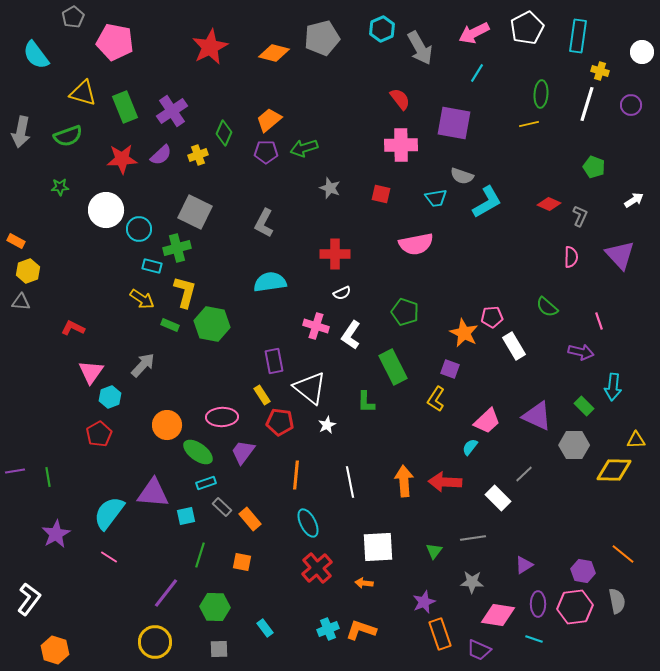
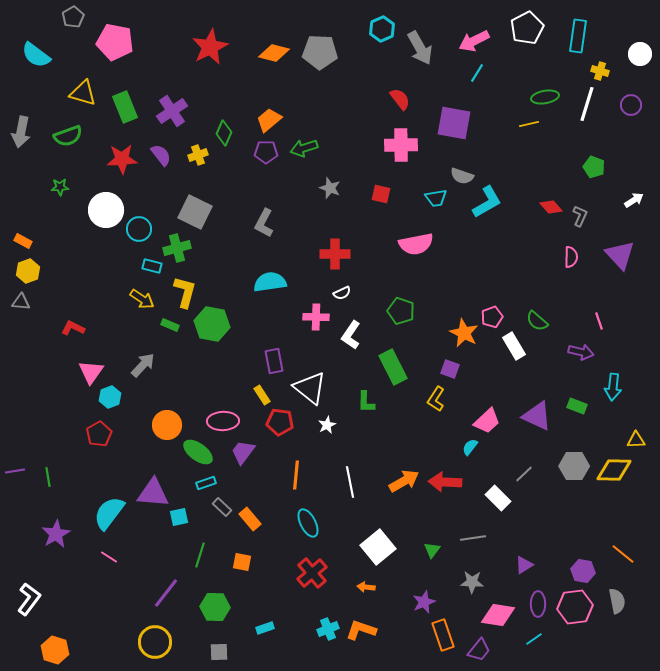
pink arrow at (474, 33): moved 8 px down
gray pentagon at (322, 38): moved 2 px left, 14 px down; rotated 16 degrees clockwise
white circle at (642, 52): moved 2 px left, 2 px down
cyan semicircle at (36, 55): rotated 16 degrees counterclockwise
green ellipse at (541, 94): moved 4 px right, 3 px down; rotated 76 degrees clockwise
purple semicircle at (161, 155): rotated 85 degrees counterclockwise
red diamond at (549, 204): moved 2 px right, 3 px down; rotated 25 degrees clockwise
orange rectangle at (16, 241): moved 7 px right
green semicircle at (547, 307): moved 10 px left, 14 px down
green pentagon at (405, 312): moved 4 px left, 1 px up
pink pentagon at (492, 317): rotated 15 degrees counterclockwise
pink cross at (316, 326): moved 9 px up; rotated 15 degrees counterclockwise
green rectangle at (584, 406): moved 7 px left; rotated 24 degrees counterclockwise
pink ellipse at (222, 417): moved 1 px right, 4 px down
gray hexagon at (574, 445): moved 21 px down
orange arrow at (404, 481): rotated 64 degrees clockwise
cyan square at (186, 516): moved 7 px left, 1 px down
white square at (378, 547): rotated 36 degrees counterclockwise
green triangle at (434, 551): moved 2 px left, 1 px up
red cross at (317, 568): moved 5 px left, 5 px down
orange arrow at (364, 583): moved 2 px right, 4 px down
cyan rectangle at (265, 628): rotated 72 degrees counterclockwise
orange rectangle at (440, 634): moved 3 px right, 1 px down
cyan line at (534, 639): rotated 54 degrees counterclockwise
gray square at (219, 649): moved 3 px down
purple trapezoid at (479, 650): rotated 75 degrees counterclockwise
